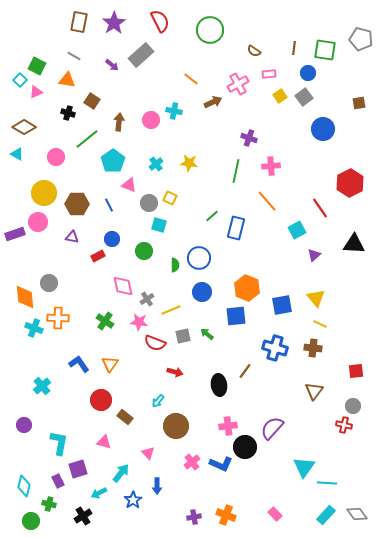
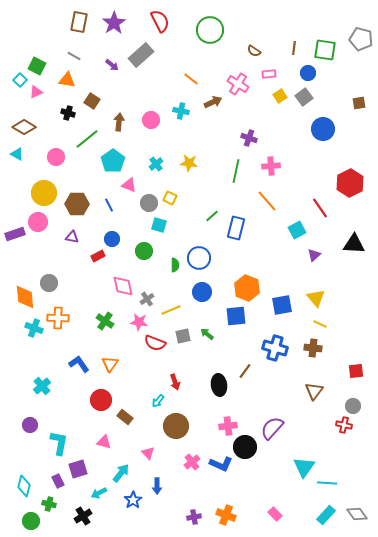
pink cross at (238, 84): rotated 30 degrees counterclockwise
cyan cross at (174, 111): moved 7 px right
red arrow at (175, 372): moved 10 px down; rotated 56 degrees clockwise
purple circle at (24, 425): moved 6 px right
